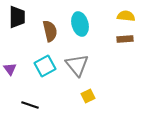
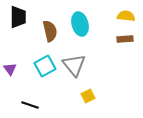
black trapezoid: moved 1 px right
gray triangle: moved 3 px left
